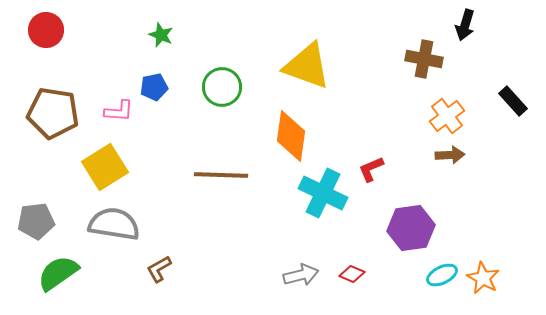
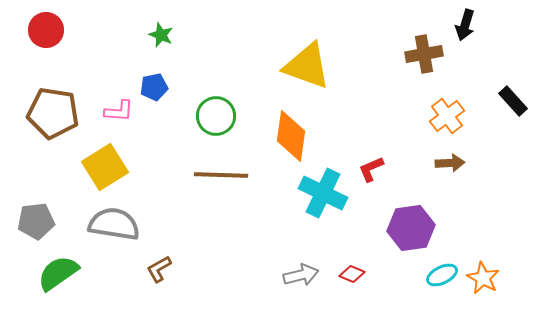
brown cross: moved 5 px up; rotated 21 degrees counterclockwise
green circle: moved 6 px left, 29 px down
brown arrow: moved 8 px down
